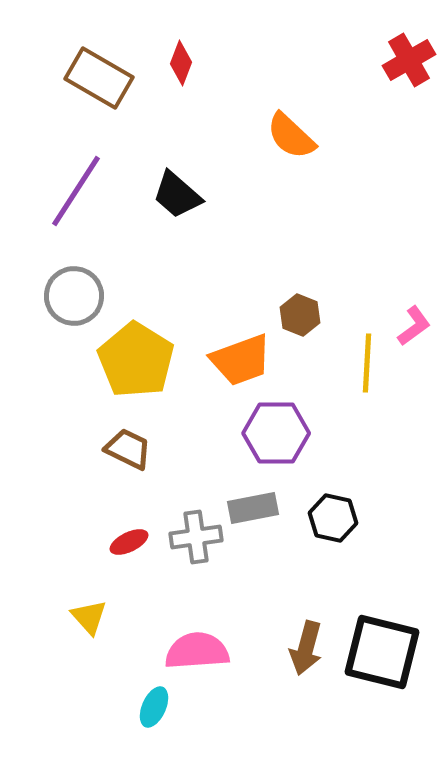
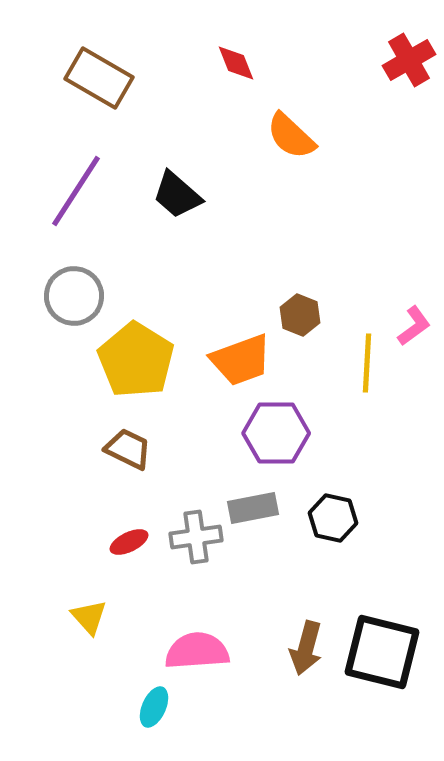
red diamond: moved 55 px right; rotated 42 degrees counterclockwise
